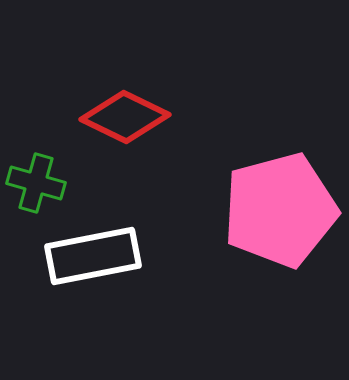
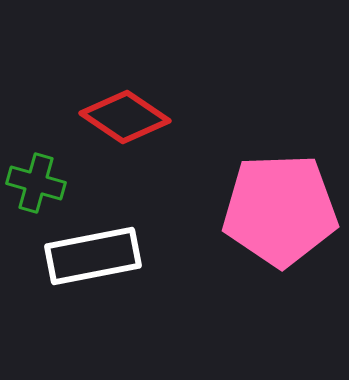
red diamond: rotated 8 degrees clockwise
pink pentagon: rotated 13 degrees clockwise
